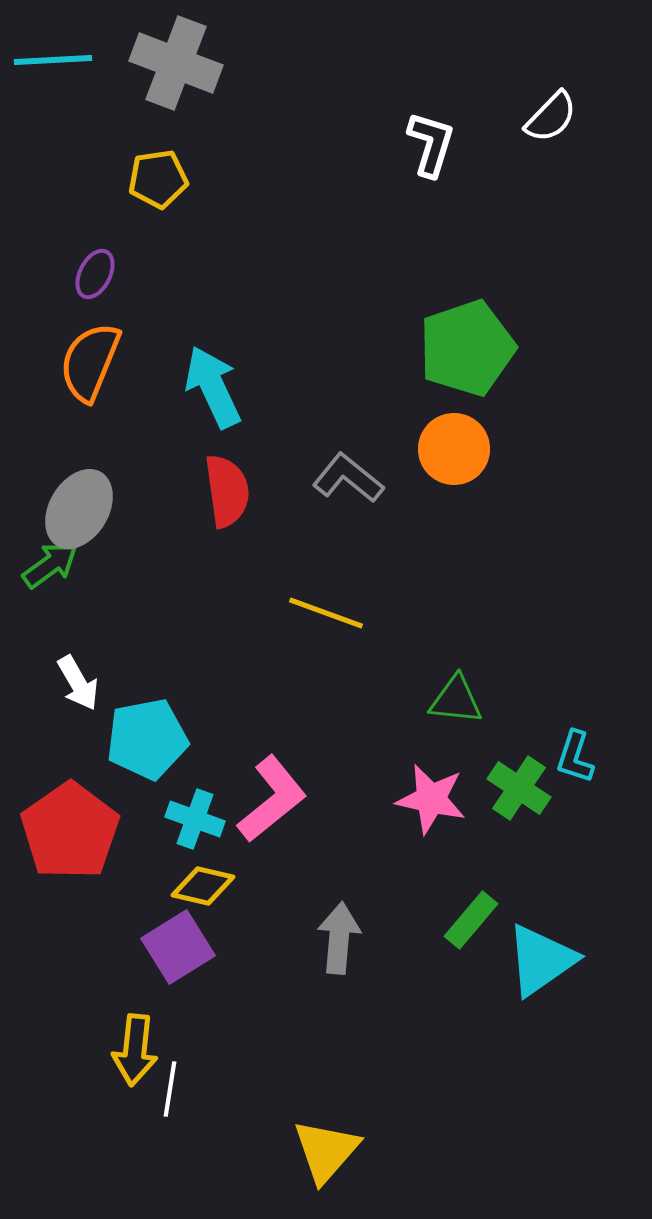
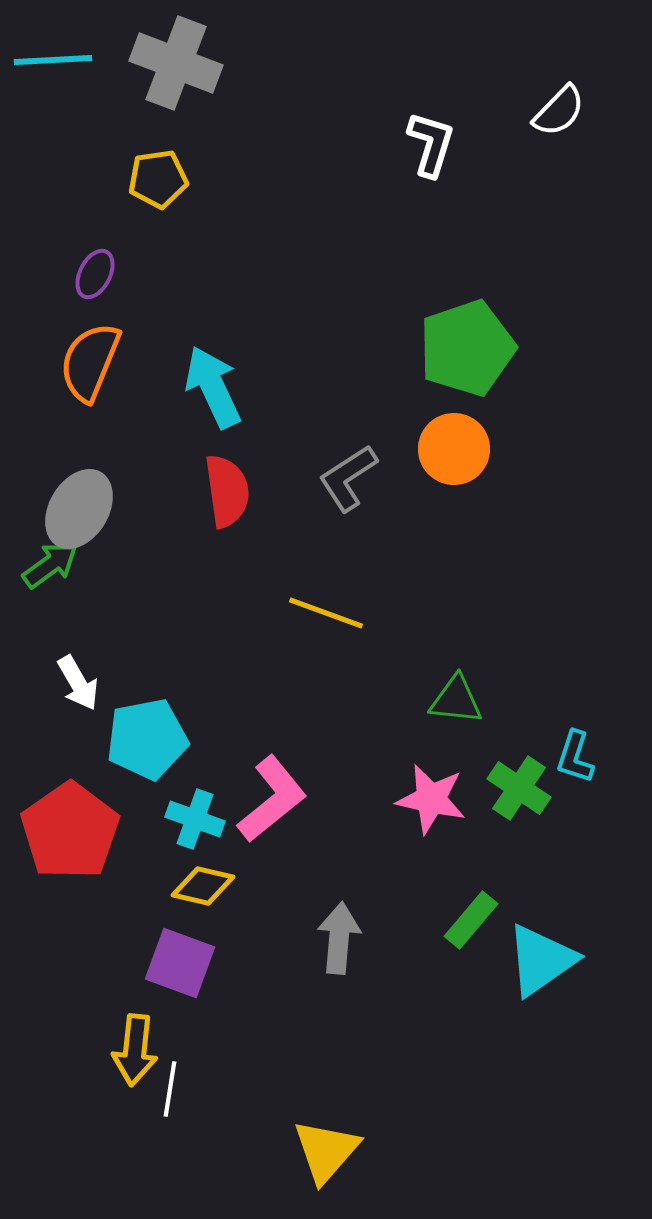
white semicircle: moved 8 px right, 6 px up
gray L-shape: rotated 72 degrees counterclockwise
purple square: moved 2 px right, 16 px down; rotated 38 degrees counterclockwise
